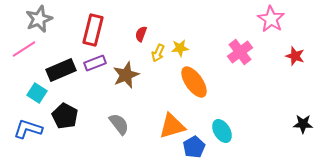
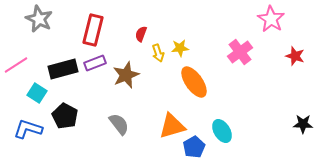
gray star: rotated 24 degrees counterclockwise
pink line: moved 8 px left, 16 px down
yellow arrow: rotated 42 degrees counterclockwise
black rectangle: moved 2 px right, 1 px up; rotated 8 degrees clockwise
